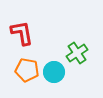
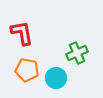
green cross: rotated 10 degrees clockwise
cyan circle: moved 2 px right, 6 px down
